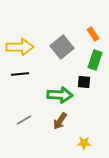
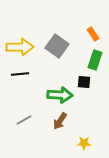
gray square: moved 5 px left, 1 px up; rotated 15 degrees counterclockwise
